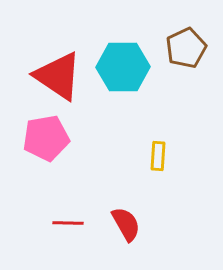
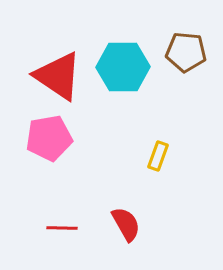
brown pentagon: moved 4 px down; rotated 30 degrees clockwise
pink pentagon: moved 3 px right
yellow rectangle: rotated 16 degrees clockwise
red line: moved 6 px left, 5 px down
